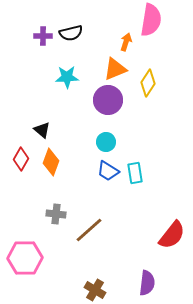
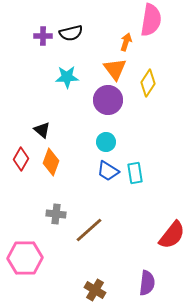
orange triangle: rotated 45 degrees counterclockwise
